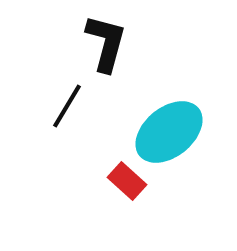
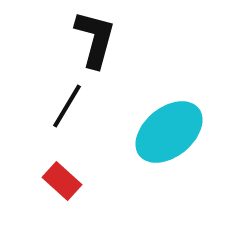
black L-shape: moved 11 px left, 4 px up
red rectangle: moved 65 px left
